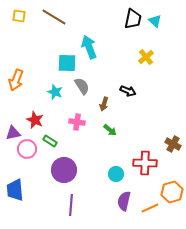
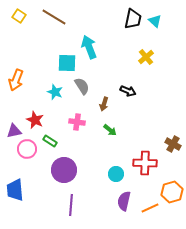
yellow square: rotated 24 degrees clockwise
purple triangle: moved 1 px right, 2 px up
